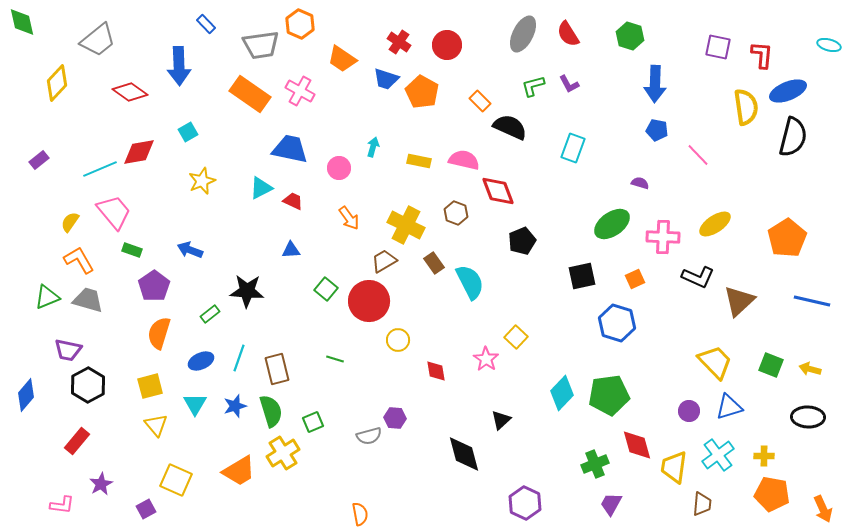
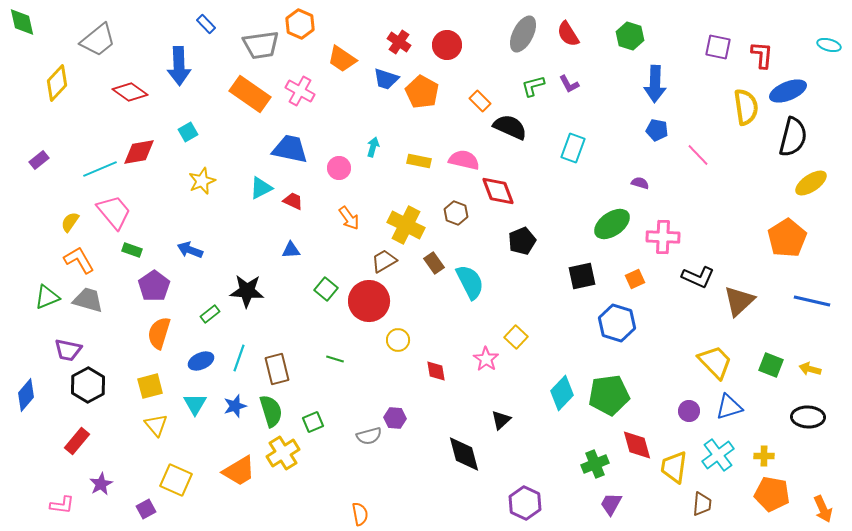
yellow ellipse at (715, 224): moved 96 px right, 41 px up
